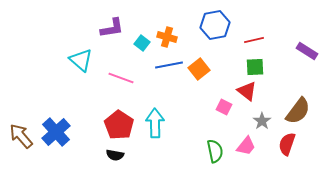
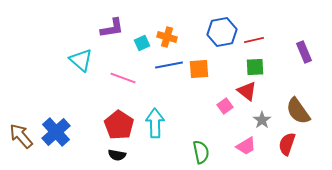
blue hexagon: moved 7 px right, 7 px down
cyan square: rotated 28 degrees clockwise
purple rectangle: moved 3 px left, 1 px down; rotated 35 degrees clockwise
orange square: rotated 35 degrees clockwise
pink line: moved 2 px right
pink square: moved 1 px right, 1 px up; rotated 28 degrees clockwise
brown semicircle: rotated 108 degrees clockwise
gray star: moved 1 px up
pink trapezoid: rotated 20 degrees clockwise
green semicircle: moved 14 px left, 1 px down
black semicircle: moved 2 px right
